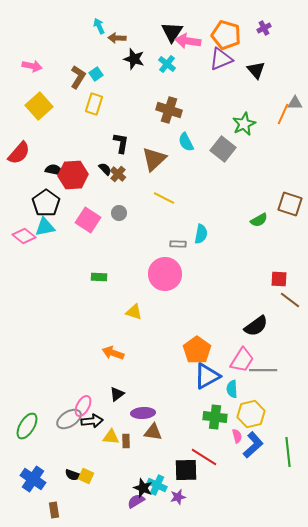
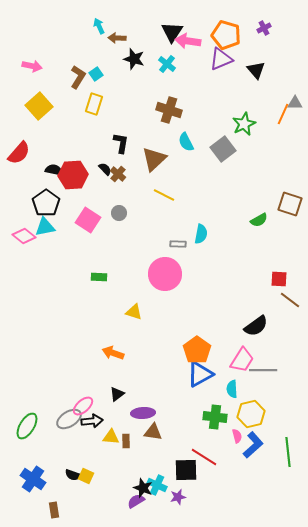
gray square at (223, 149): rotated 15 degrees clockwise
yellow line at (164, 198): moved 3 px up
blue triangle at (207, 376): moved 7 px left, 2 px up
pink ellipse at (83, 406): rotated 20 degrees clockwise
